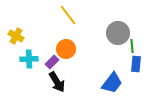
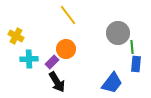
green line: moved 1 px down
